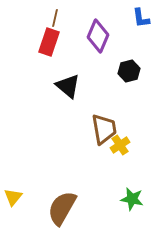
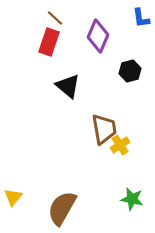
brown line: rotated 60 degrees counterclockwise
black hexagon: moved 1 px right
